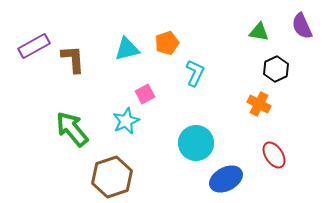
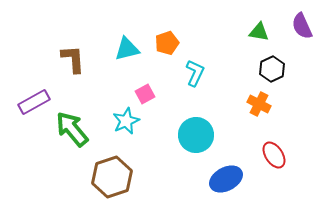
purple rectangle: moved 56 px down
black hexagon: moved 4 px left
cyan circle: moved 8 px up
